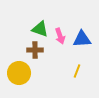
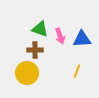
yellow circle: moved 8 px right
